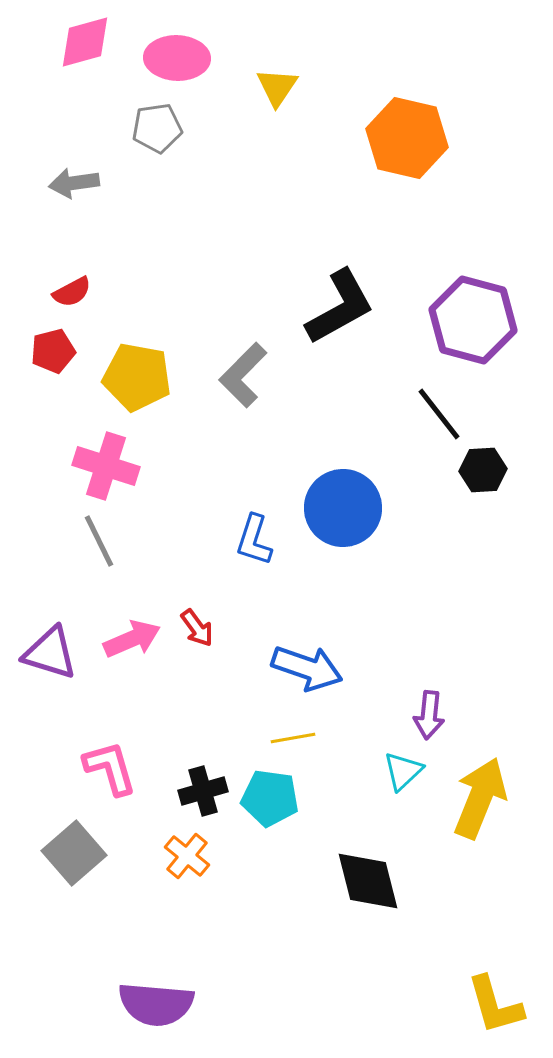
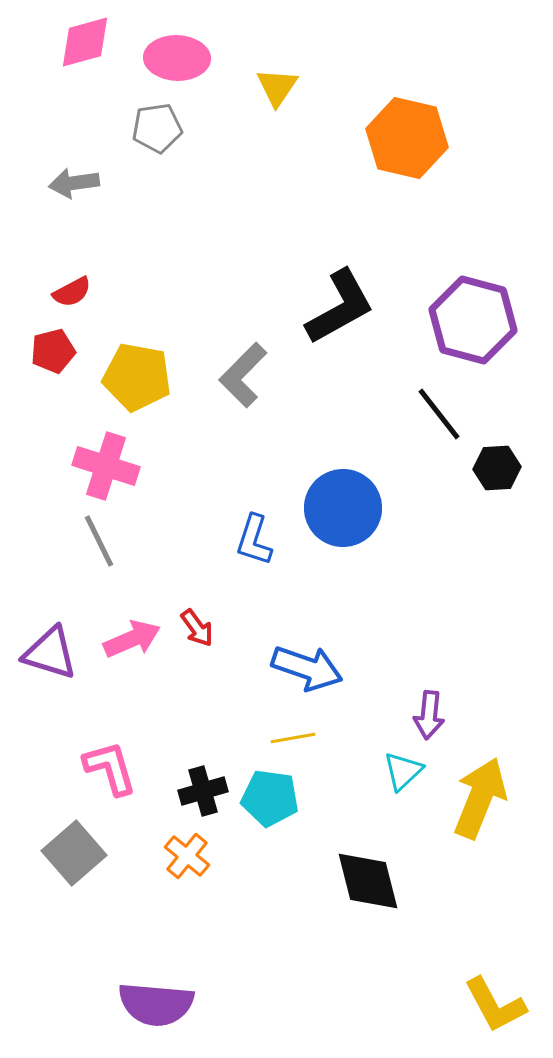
black hexagon: moved 14 px right, 2 px up
yellow L-shape: rotated 12 degrees counterclockwise
